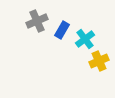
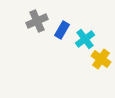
yellow cross: moved 2 px right, 2 px up; rotated 30 degrees counterclockwise
